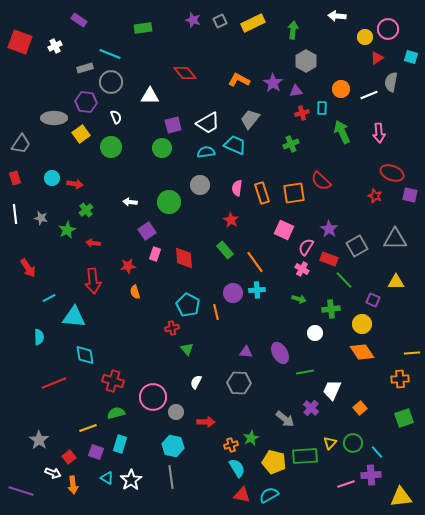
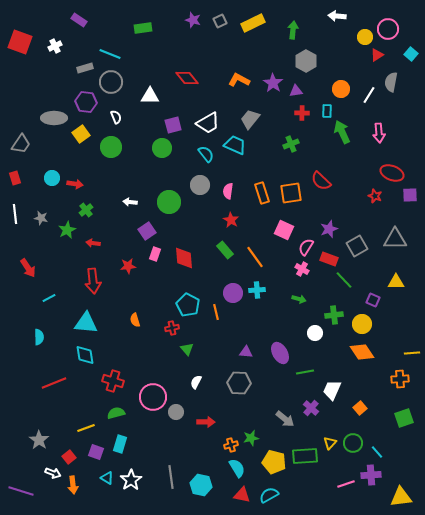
cyan square at (411, 57): moved 3 px up; rotated 24 degrees clockwise
red triangle at (377, 58): moved 3 px up
red diamond at (185, 73): moved 2 px right, 5 px down
white line at (369, 95): rotated 36 degrees counterclockwise
cyan rectangle at (322, 108): moved 5 px right, 3 px down
red cross at (302, 113): rotated 16 degrees clockwise
cyan semicircle at (206, 152): moved 2 px down; rotated 60 degrees clockwise
pink semicircle at (237, 188): moved 9 px left, 3 px down
orange square at (294, 193): moved 3 px left
purple square at (410, 195): rotated 14 degrees counterclockwise
purple star at (329, 229): rotated 18 degrees clockwise
orange line at (255, 262): moved 5 px up
orange semicircle at (135, 292): moved 28 px down
green cross at (331, 309): moved 3 px right, 6 px down
cyan triangle at (74, 317): moved 12 px right, 6 px down
yellow line at (88, 428): moved 2 px left
green star at (251, 438): rotated 14 degrees clockwise
cyan hexagon at (173, 446): moved 28 px right, 39 px down
